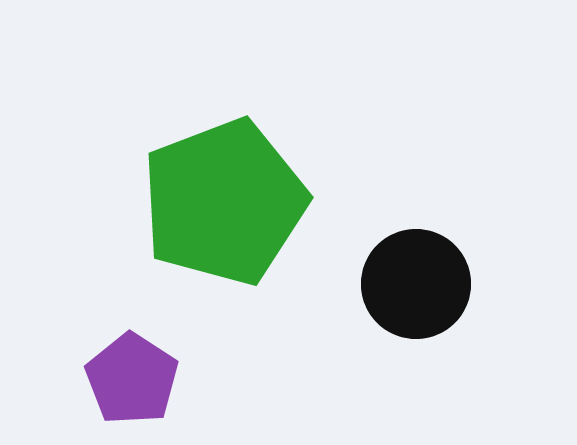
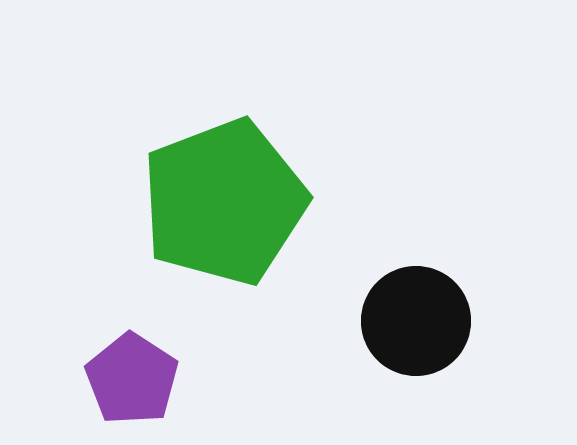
black circle: moved 37 px down
